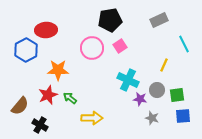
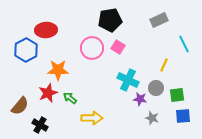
pink square: moved 2 px left, 1 px down; rotated 24 degrees counterclockwise
gray circle: moved 1 px left, 2 px up
red star: moved 2 px up
